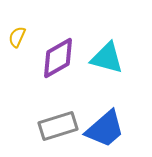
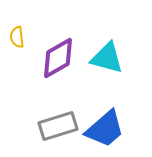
yellow semicircle: rotated 30 degrees counterclockwise
